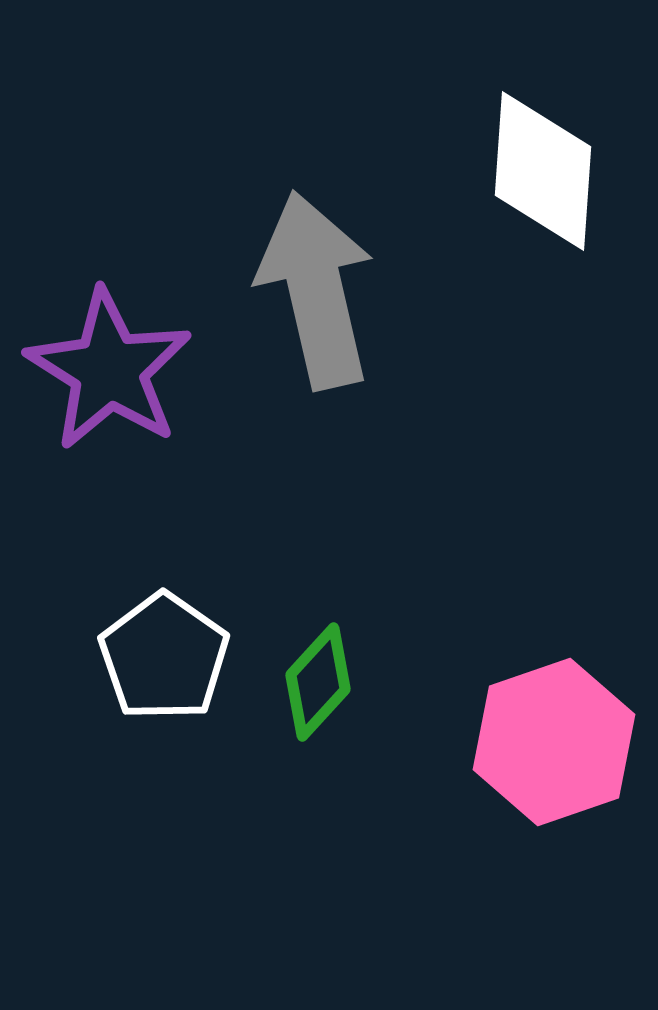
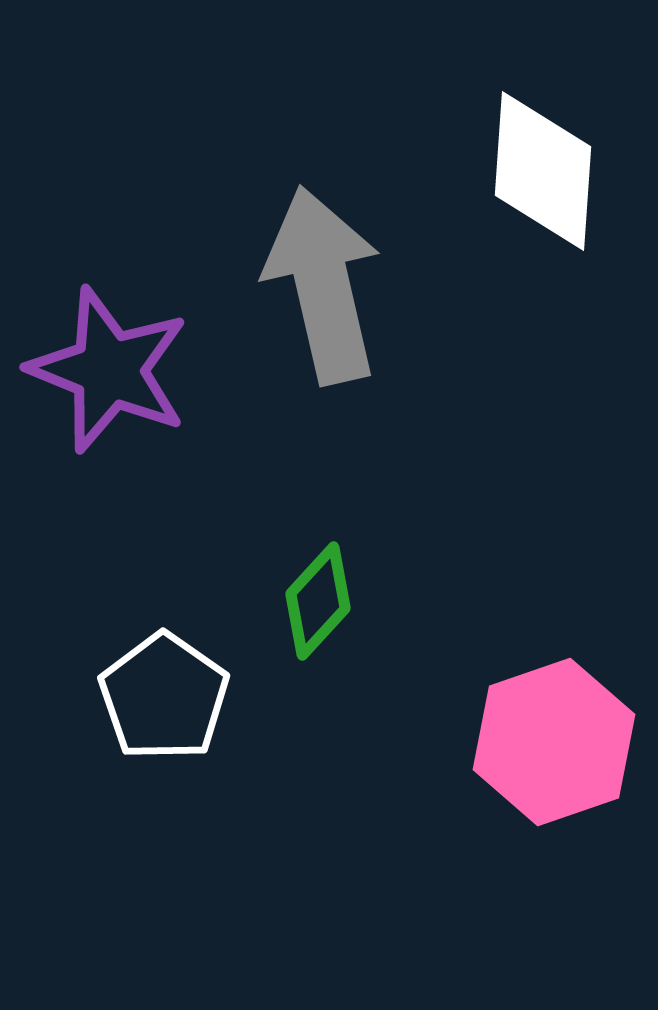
gray arrow: moved 7 px right, 5 px up
purple star: rotated 10 degrees counterclockwise
white pentagon: moved 40 px down
green diamond: moved 81 px up
